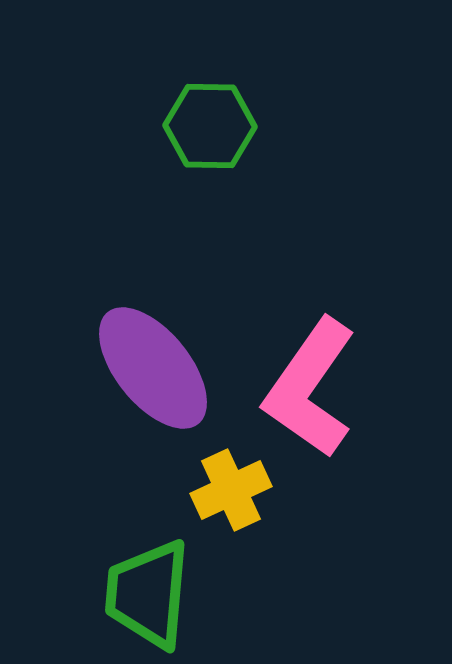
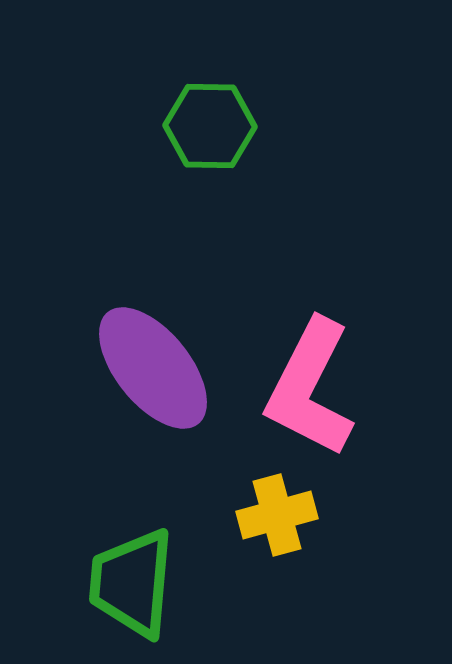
pink L-shape: rotated 8 degrees counterclockwise
yellow cross: moved 46 px right, 25 px down; rotated 10 degrees clockwise
green trapezoid: moved 16 px left, 11 px up
